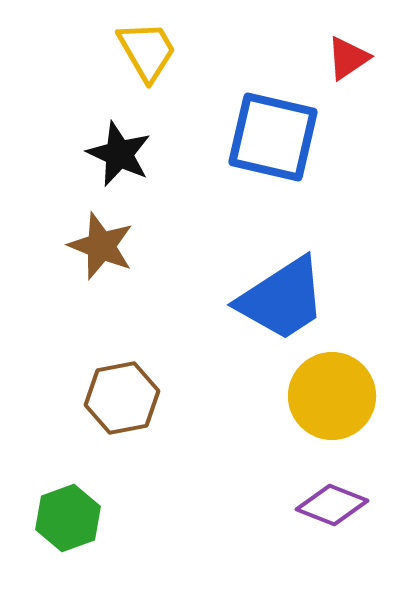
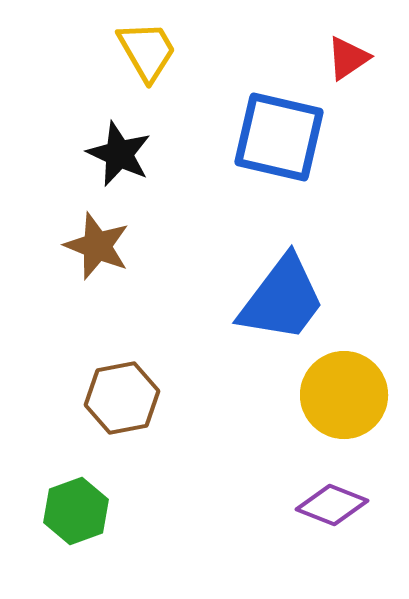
blue square: moved 6 px right
brown star: moved 4 px left
blue trapezoid: rotated 20 degrees counterclockwise
yellow circle: moved 12 px right, 1 px up
green hexagon: moved 8 px right, 7 px up
